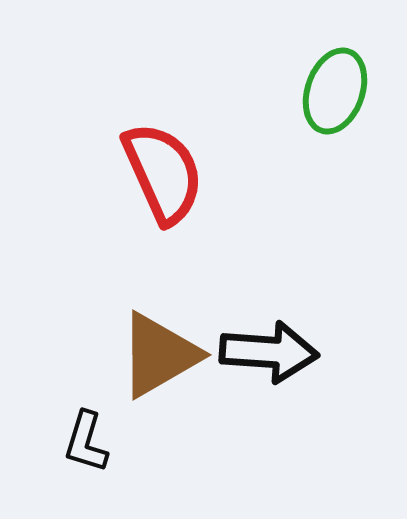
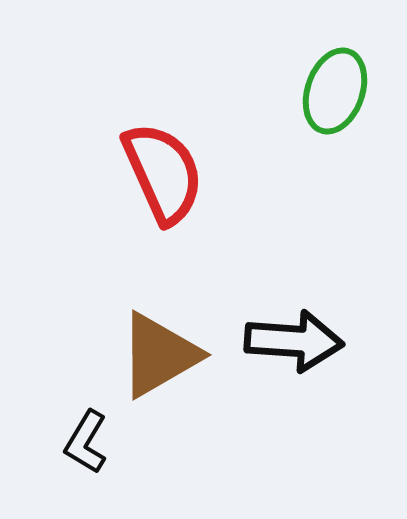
black arrow: moved 25 px right, 11 px up
black L-shape: rotated 14 degrees clockwise
